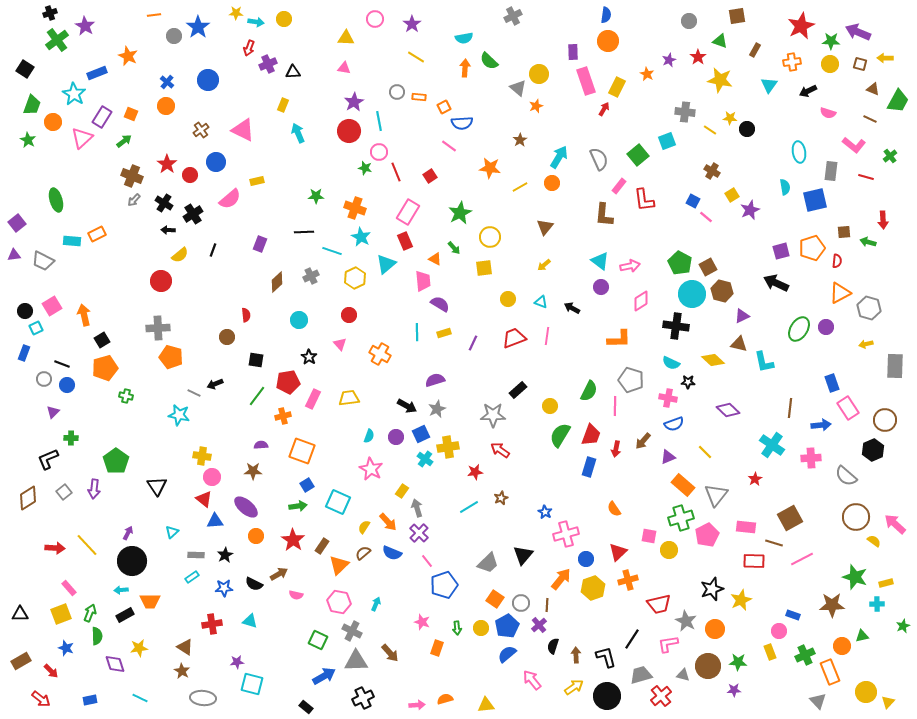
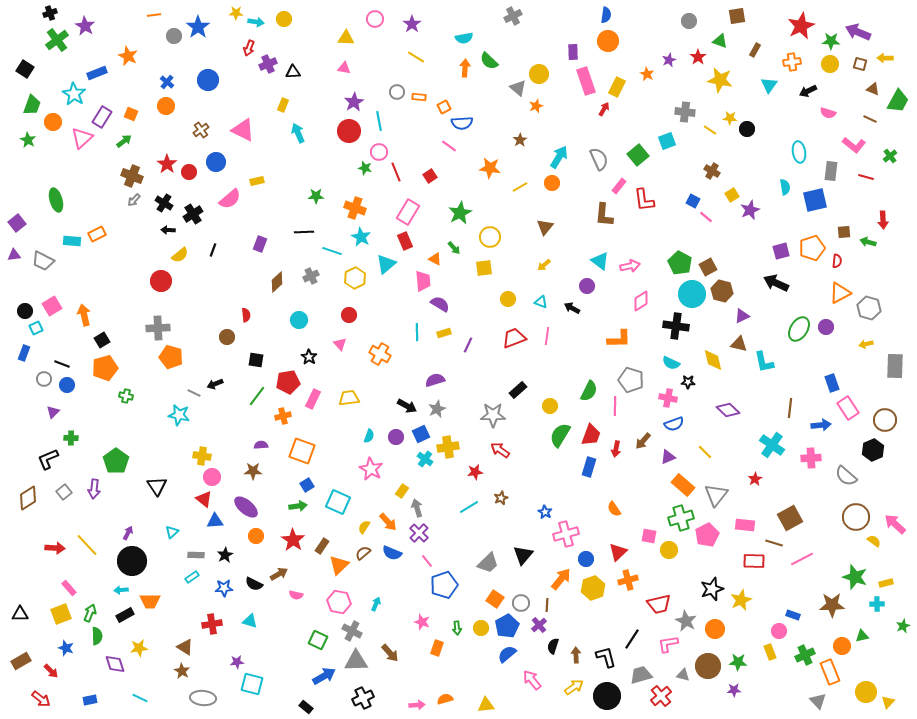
red circle at (190, 175): moved 1 px left, 3 px up
purple circle at (601, 287): moved 14 px left, 1 px up
purple line at (473, 343): moved 5 px left, 2 px down
yellow diamond at (713, 360): rotated 35 degrees clockwise
pink rectangle at (746, 527): moved 1 px left, 2 px up
